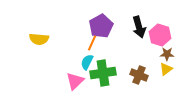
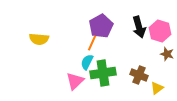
pink hexagon: moved 4 px up
brown star: rotated 16 degrees clockwise
yellow triangle: moved 9 px left, 19 px down
